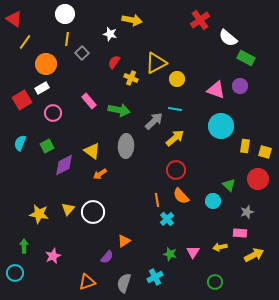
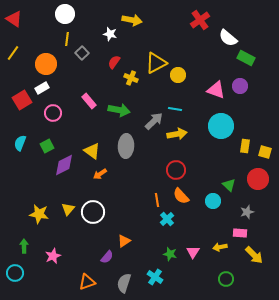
yellow line at (25, 42): moved 12 px left, 11 px down
yellow circle at (177, 79): moved 1 px right, 4 px up
yellow arrow at (175, 138): moved 2 px right, 4 px up; rotated 30 degrees clockwise
yellow arrow at (254, 255): rotated 72 degrees clockwise
cyan cross at (155, 277): rotated 28 degrees counterclockwise
green circle at (215, 282): moved 11 px right, 3 px up
